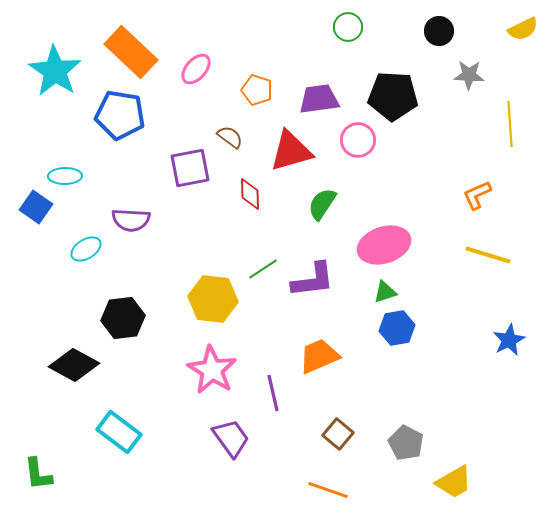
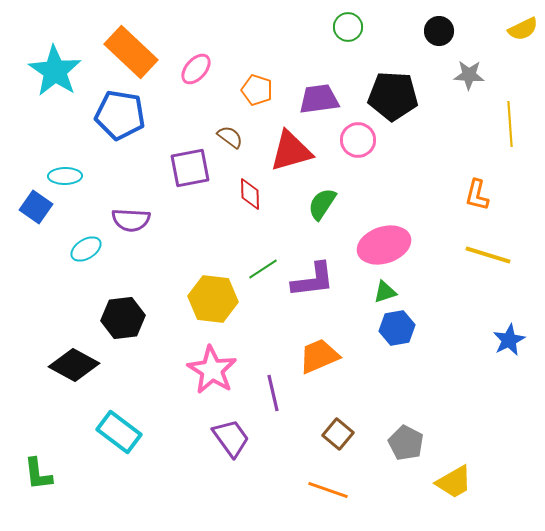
orange L-shape at (477, 195): rotated 52 degrees counterclockwise
